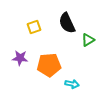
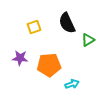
cyan arrow: rotated 32 degrees counterclockwise
